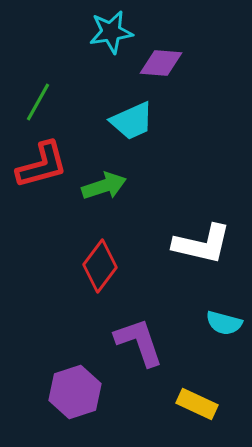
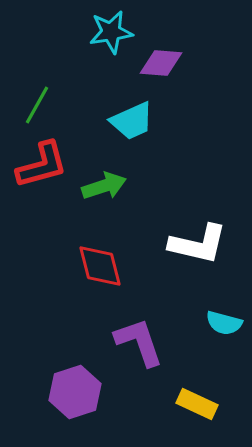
green line: moved 1 px left, 3 px down
white L-shape: moved 4 px left
red diamond: rotated 51 degrees counterclockwise
